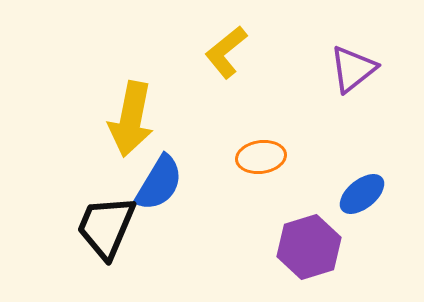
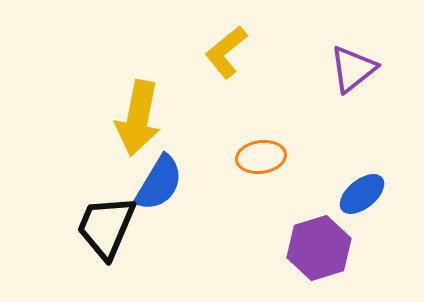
yellow arrow: moved 7 px right, 1 px up
purple hexagon: moved 10 px right, 1 px down
